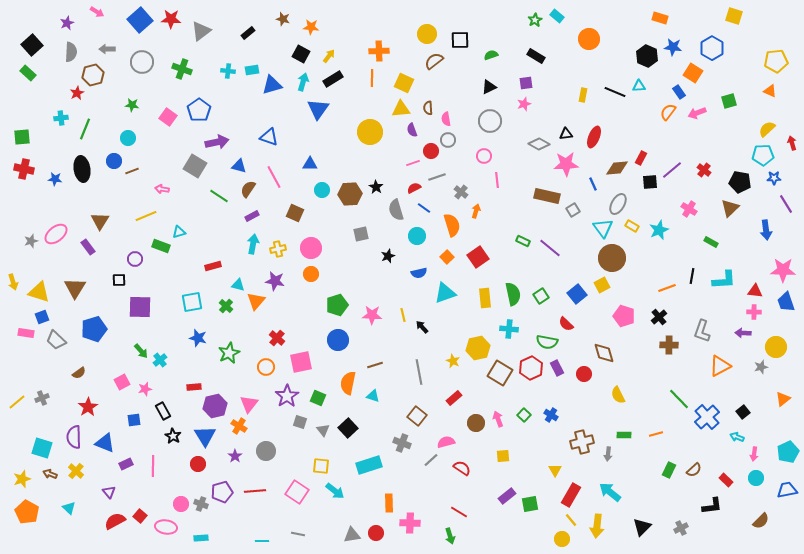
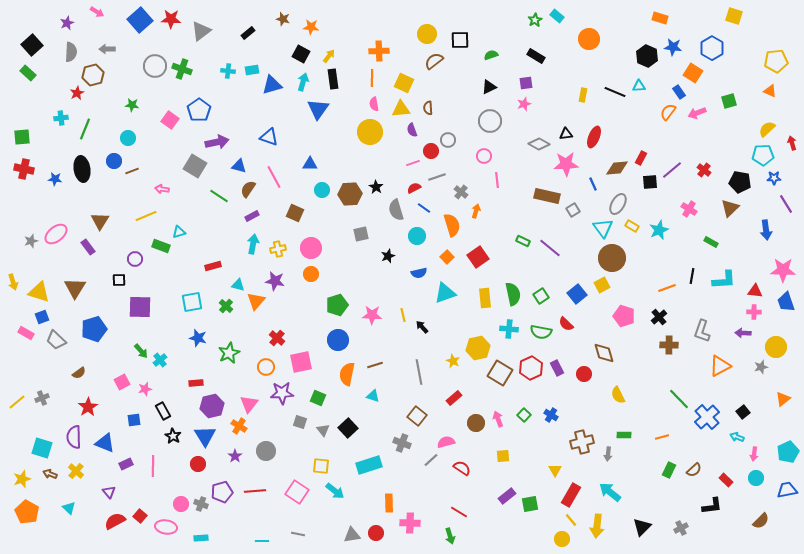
gray circle at (142, 62): moved 13 px right, 4 px down
black rectangle at (333, 79): rotated 66 degrees counterclockwise
pink square at (168, 117): moved 2 px right, 3 px down
pink semicircle at (446, 119): moved 72 px left, 15 px up
pink rectangle at (26, 333): rotated 21 degrees clockwise
green semicircle at (547, 342): moved 6 px left, 10 px up
orange semicircle at (348, 383): moved 1 px left, 9 px up
red rectangle at (194, 387): moved 2 px right, 4 px up
purple star at (287, 396): moved 5 px left, 3 px up; rotated 30 degrees clockwise
purple hexagon at (215, 406): moved 3 px left
orange line at (656, 434): moved 6 px right, 3 px down
